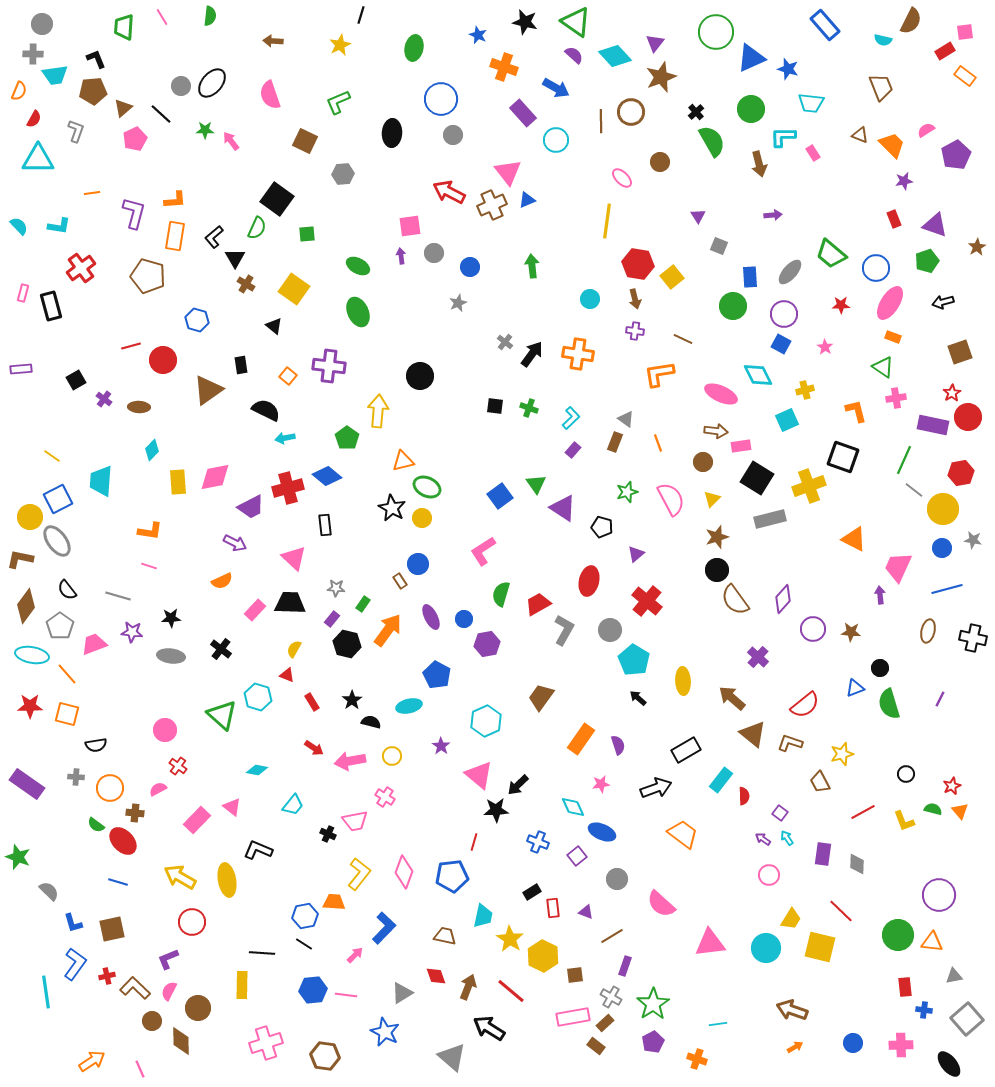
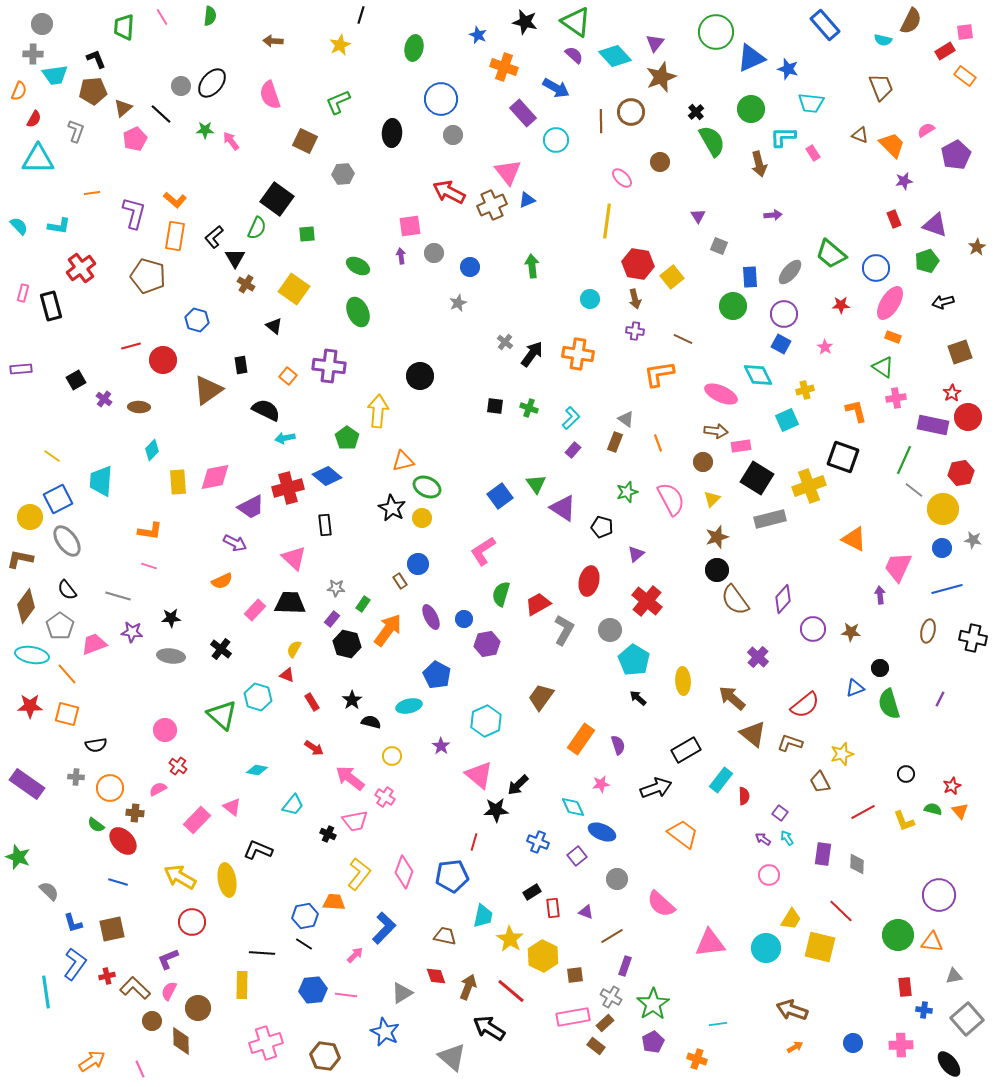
orange L-shape at (175, 200): rotated 45 degrees clockwise
gray ellipse at (57, 541): moved 10 px right
pink arrow at (350, 761): moved 17 px down; rotated 48 degrees clockwise
